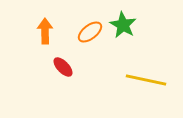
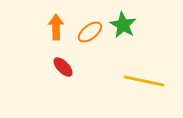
orange arrow: moved 11 px right, 4 px up
yellow line: moved 2 px left, 1 px down
